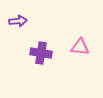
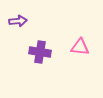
purple cross: moved 1 px left, 1 px up
